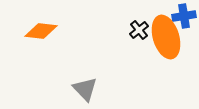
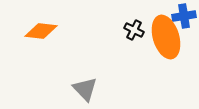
black cross: moved 5 px left; rotated 24 degrees counterclockwise
